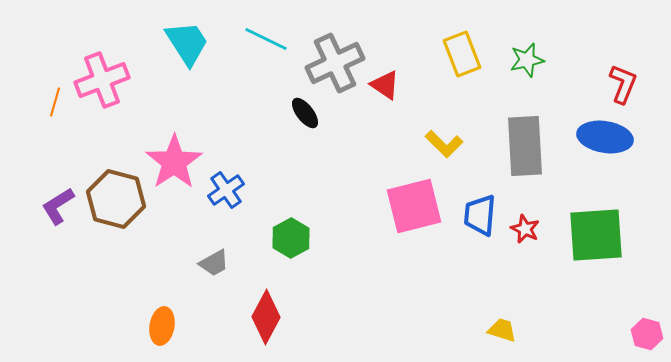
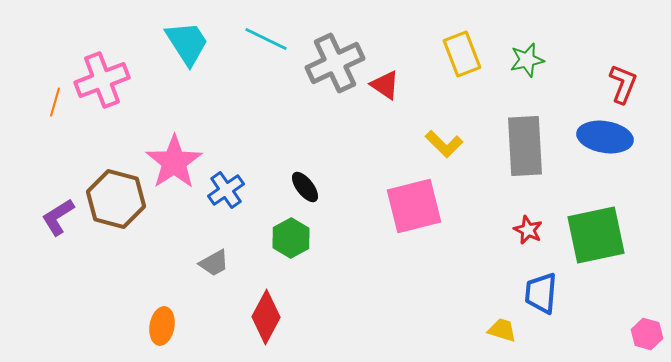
black ellipse: moved 74 px down
purple L-shape: moved 11 px down
blue trapezoid: moved 61 px right, 78 px down
red star: moved 3 px right, 1 px down
green square: rotated 8 degrees counterclockwise
